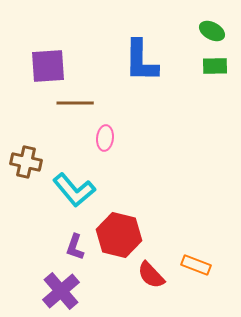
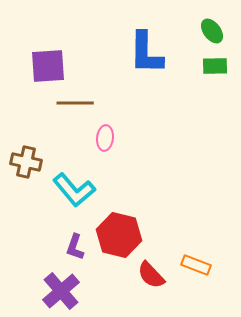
green ellipse: rotated 25 degrees clockwise
blue L-shape: moved 5 px right, 8 px up
